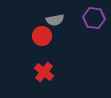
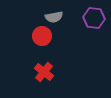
gray semicircle: moved 1 px left, 3 px up
